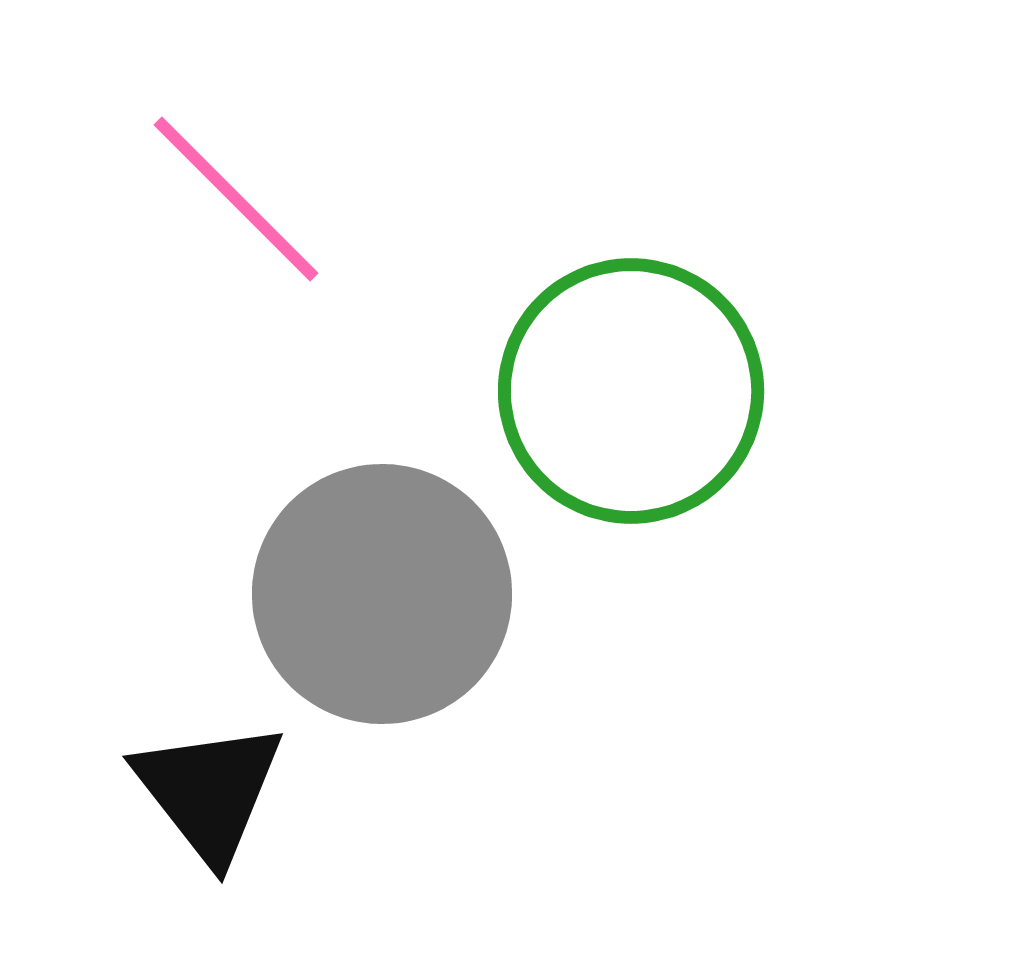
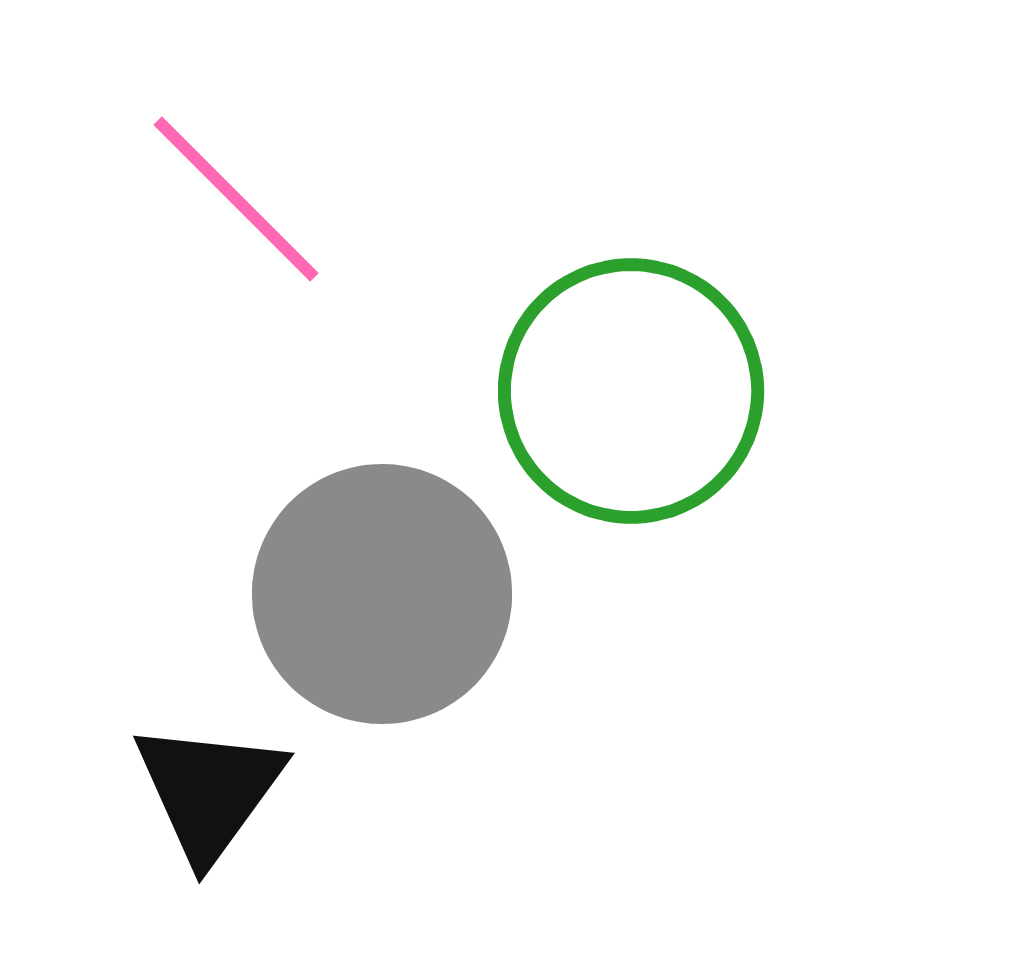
black triangle: rotated 14 degrees clockwise
